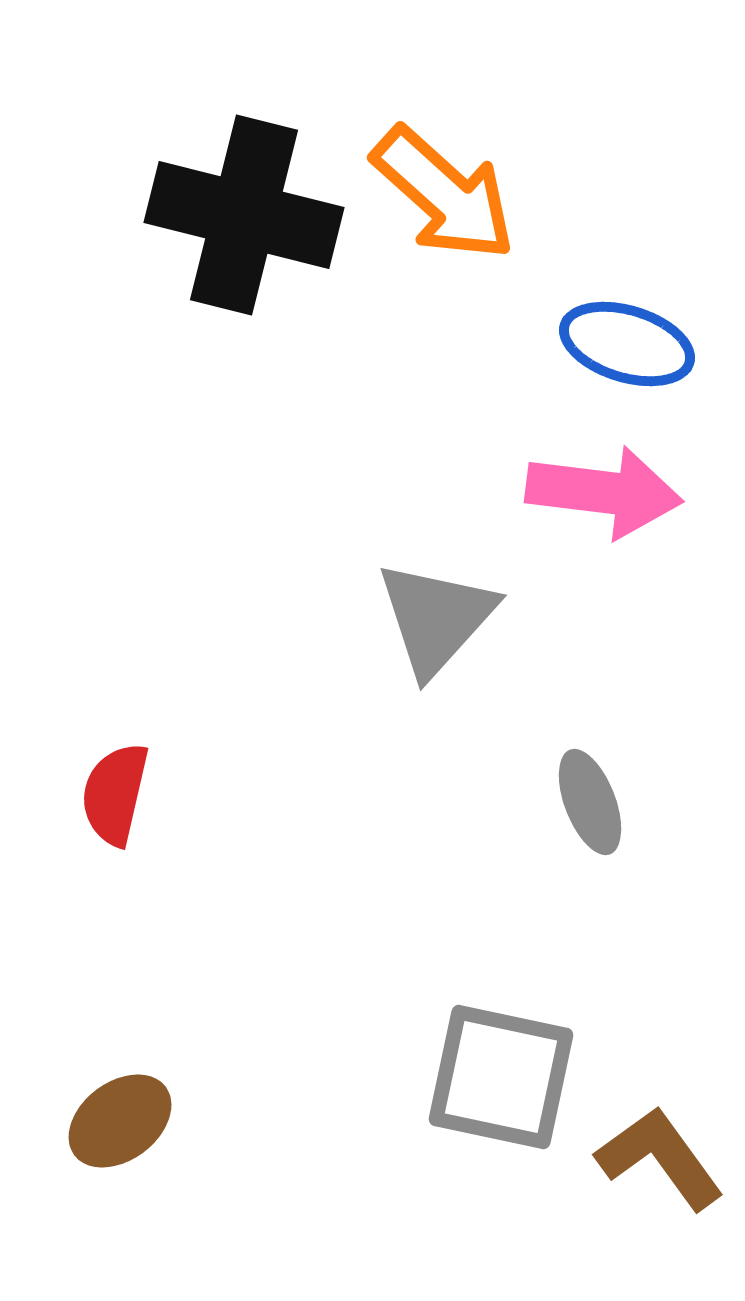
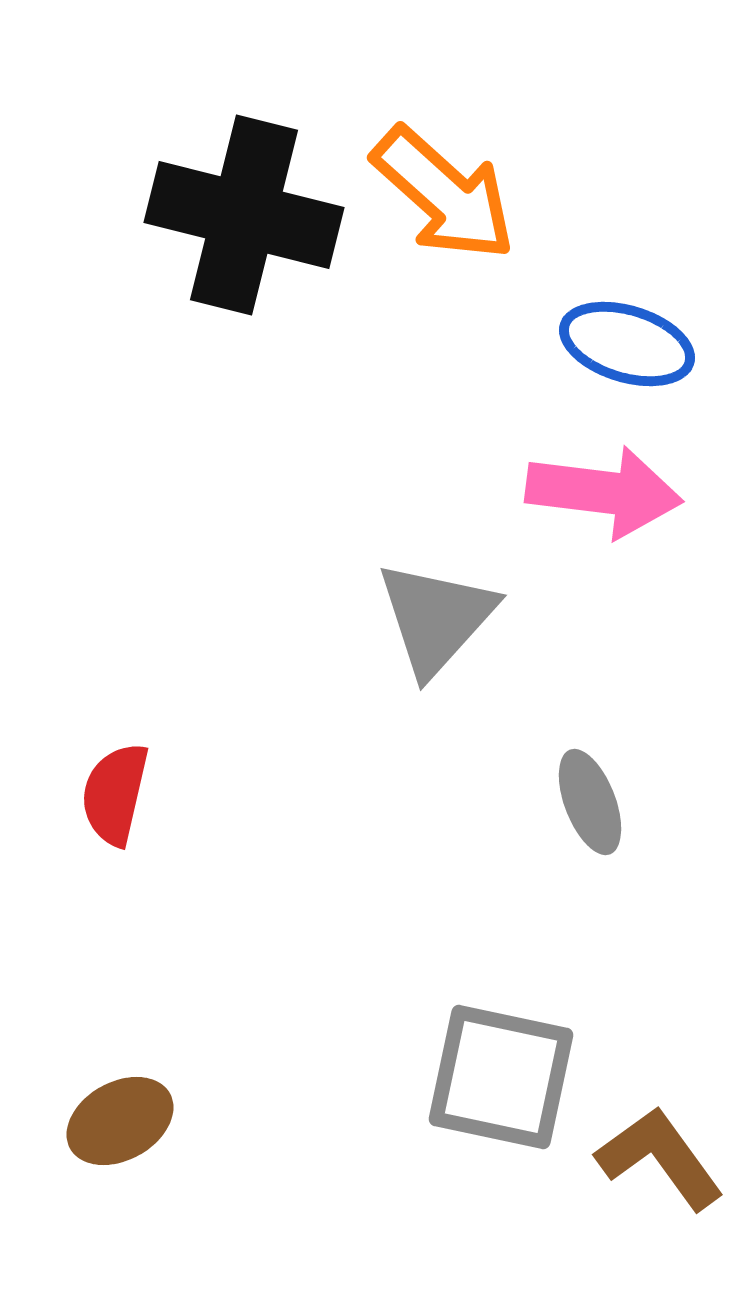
brown ellipse: rotated 8 degrees clockwise
